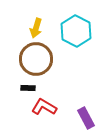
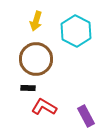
yellow arrow: moved 7 px up
purple rectangle: moved 2 px up
